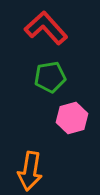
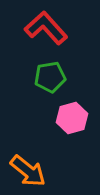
orange arrow: moved 2 px left; rotated 60 degrees counterclockwise
